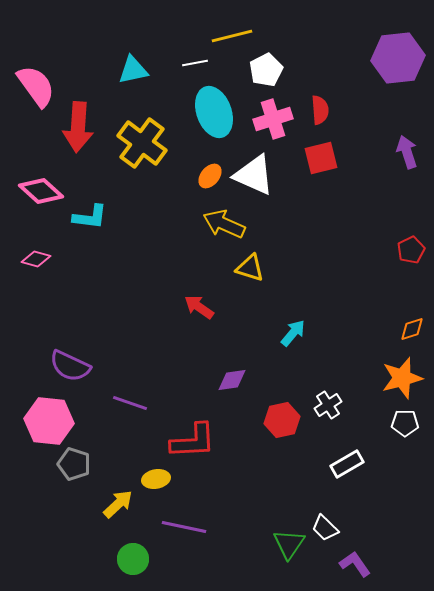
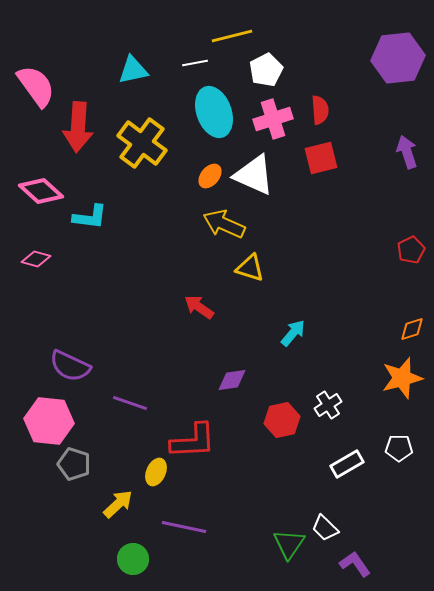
white pentagon at (405, 423): moved 6 px left, 25 px down
yellow ellipse at (156, 479): moved 7 px up; rotated 56 degrees counterclockwise
